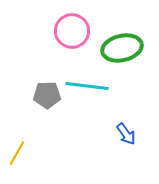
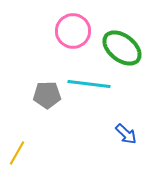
pink circle: moved 1 px right
green ellipse: rotated 51 degrees clockwise
cyan line: moved 2 px right, 2 px up
blue arrow: rotated 10 degrees counterclockwise
